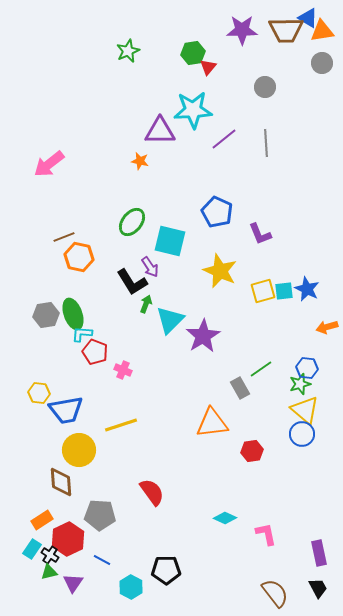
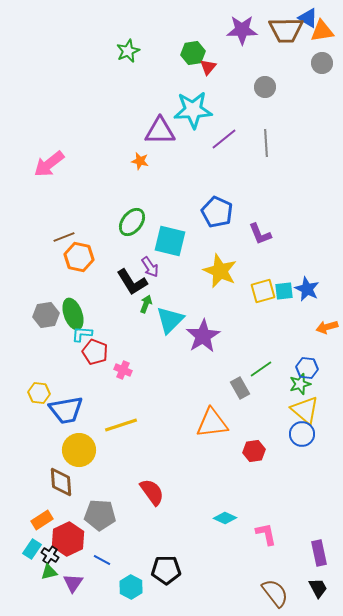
red hexagon at (252, 451): moved 2 px right
